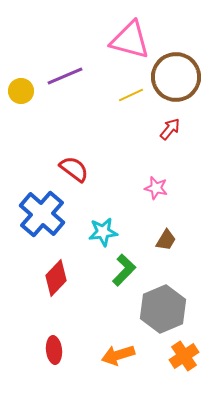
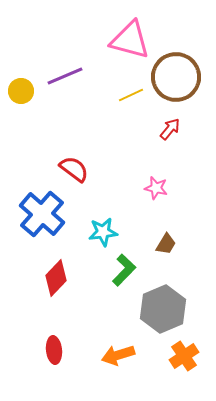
brown trapezoid: moved 4 px down
